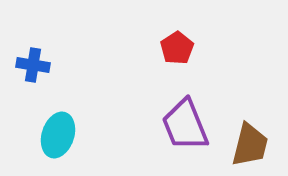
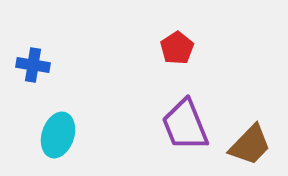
brown trapezoid: rotated 30 degrees clockwise
